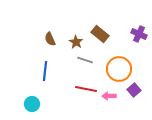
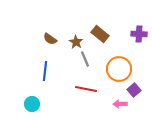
purple cross: rotated 21 degrees counterclockwise
brown semicircle: rotated 32 degrees counterclockwise
gray line: moved 1 px up; rotated 49 degrees clockwise
pink arrow: moved 11 px right, 8 px down
